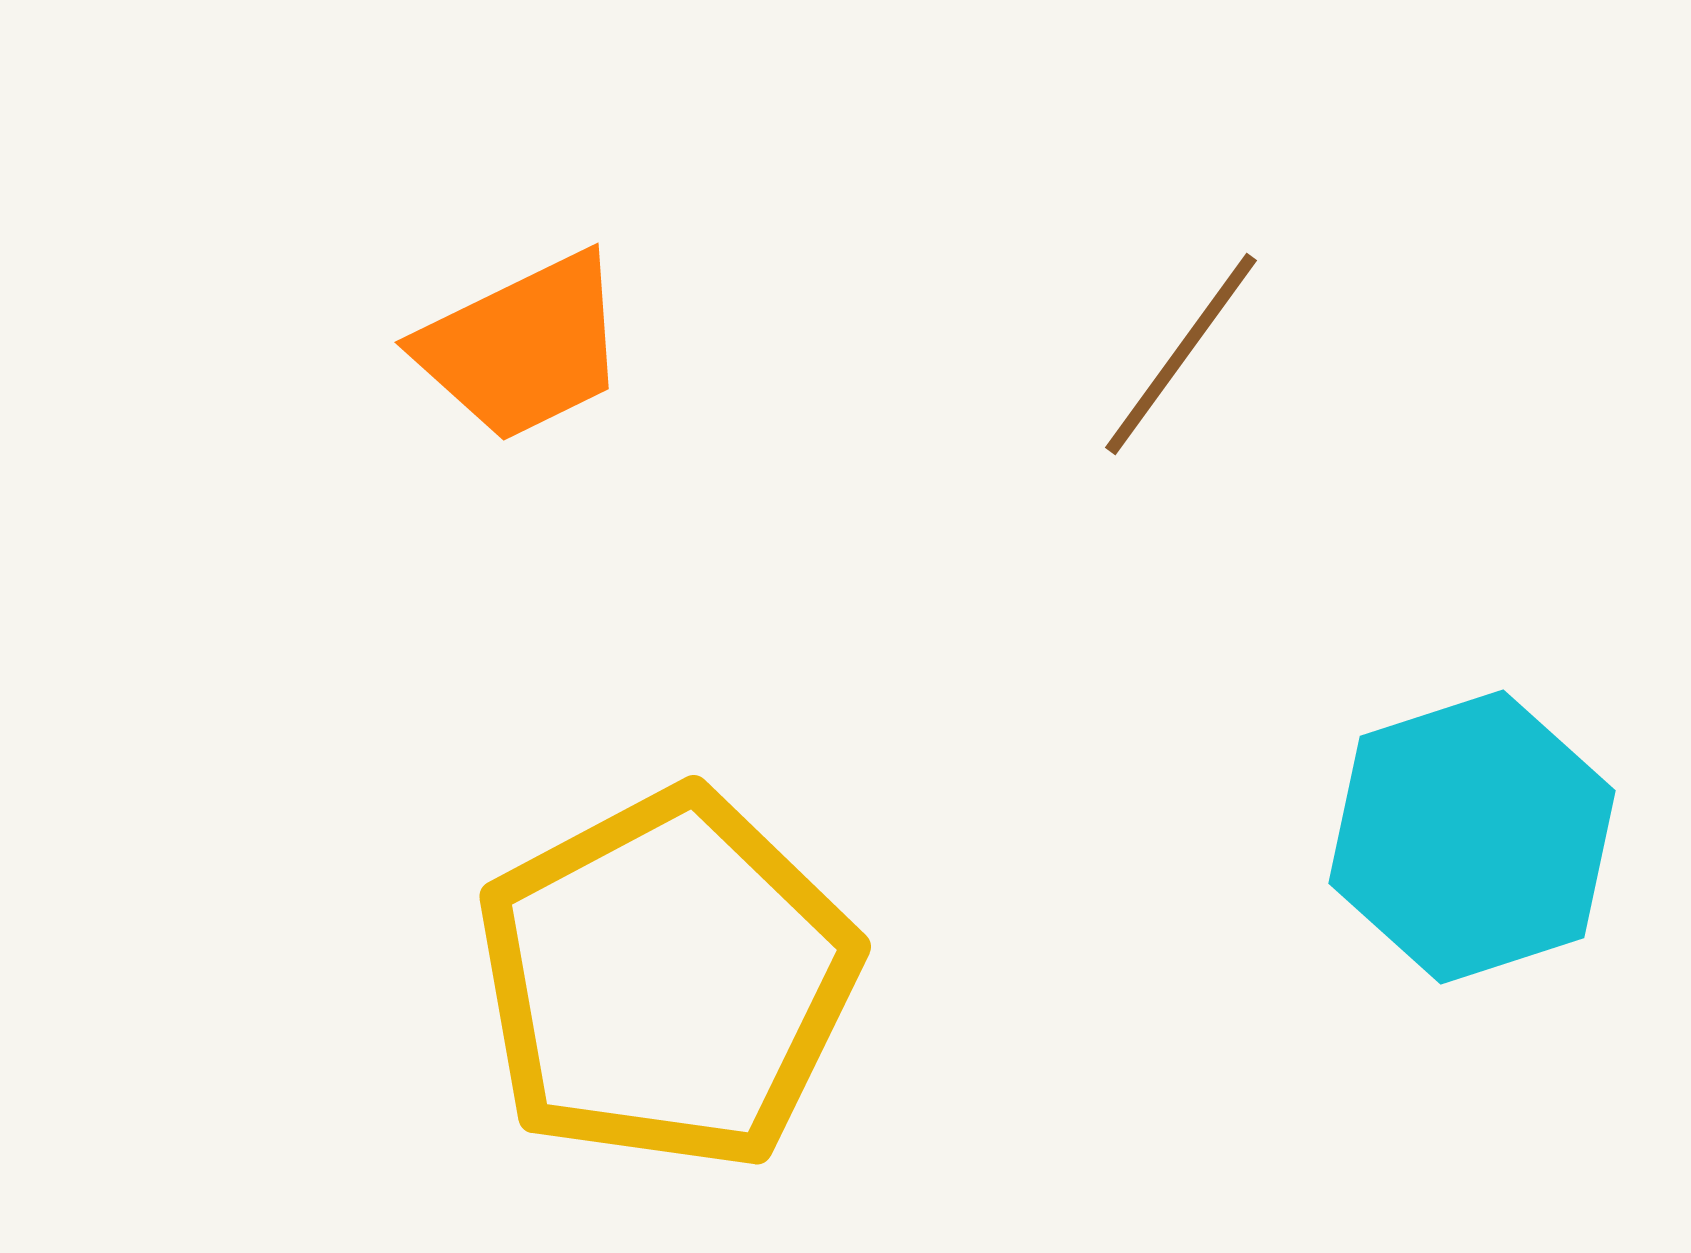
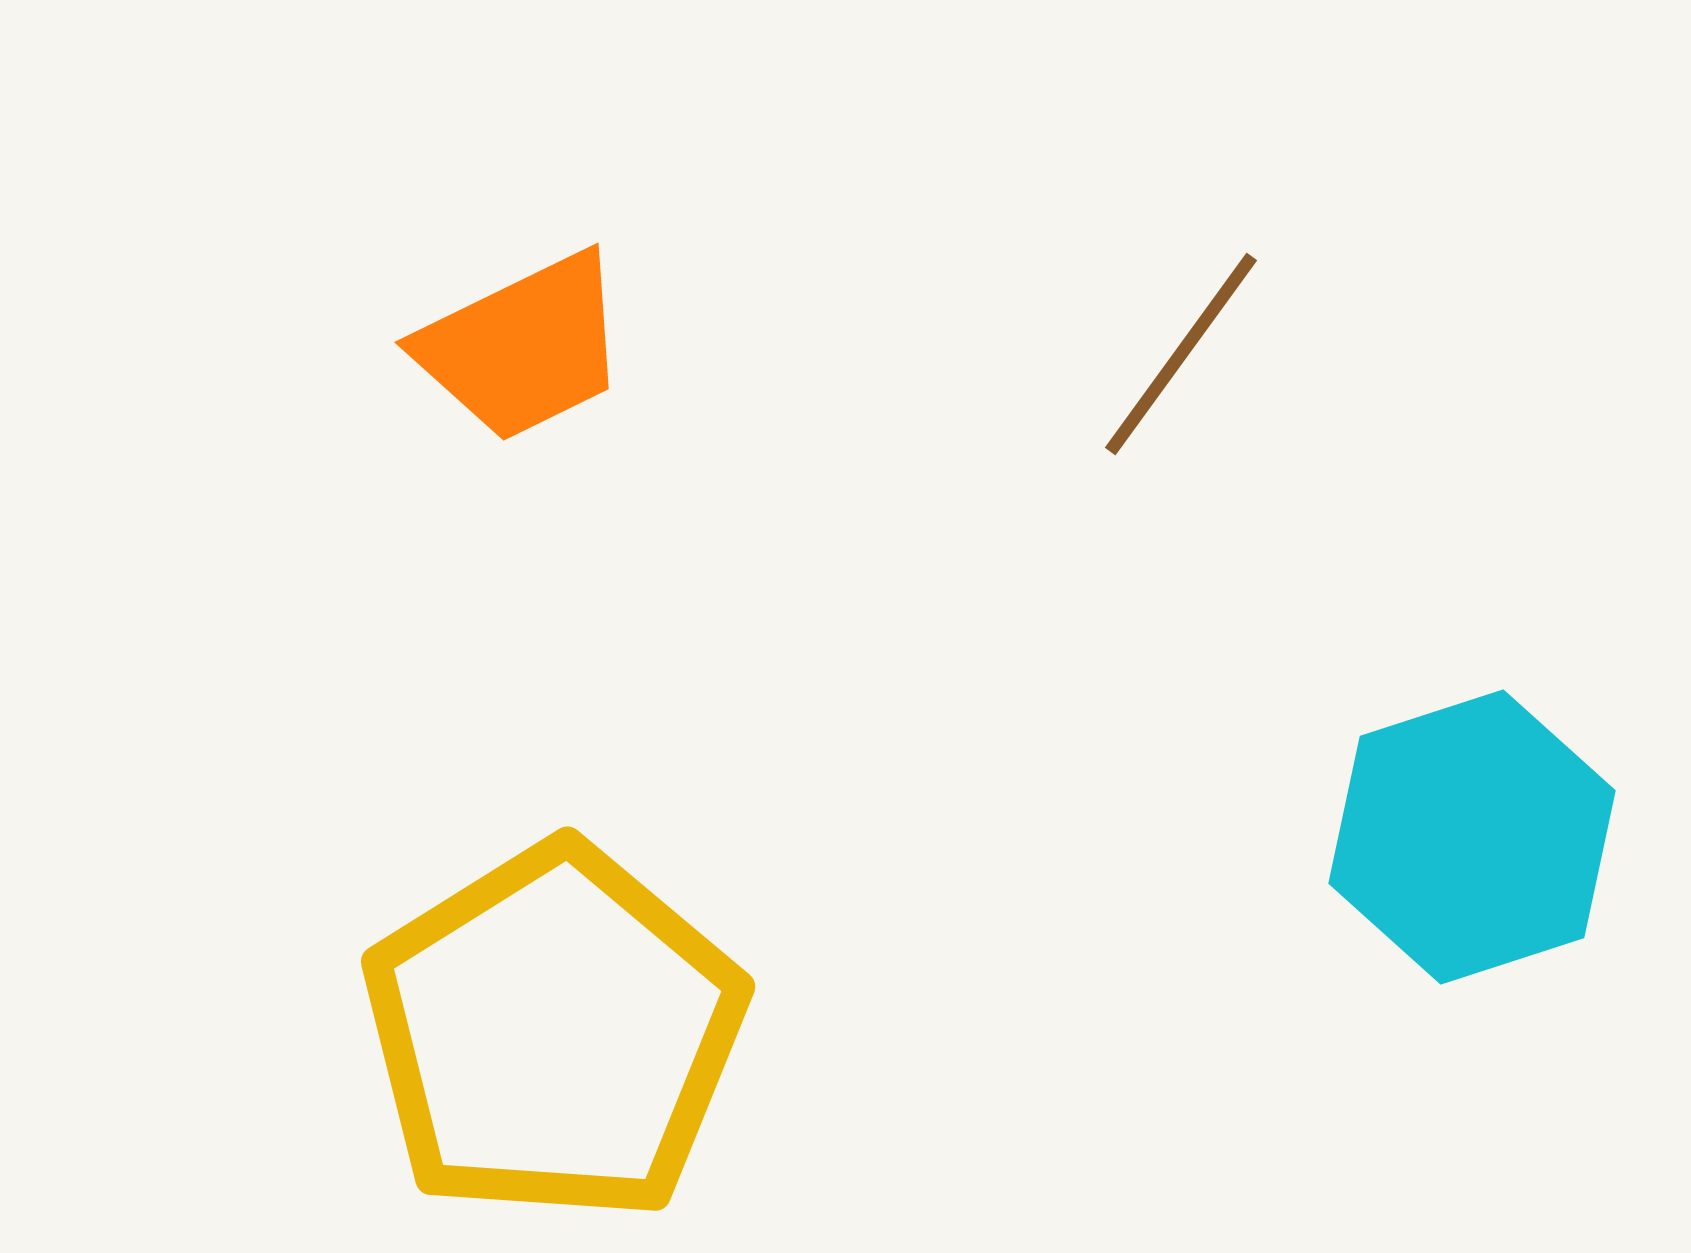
yellow pentagon: moved 113 px left, 53 px down; rotated 4 degrees counterclockwise
